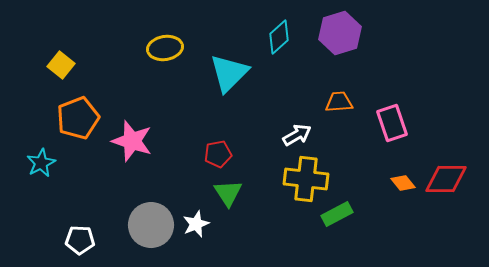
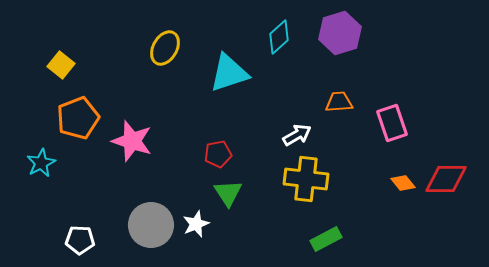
yellow ellipse: rotated 52 degrees counterclockwise
cyan triangle: rotated 27 degrees clockwise
green rectangle: moved 11 px left, 25 px down
